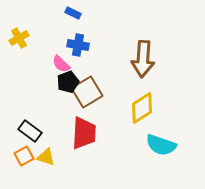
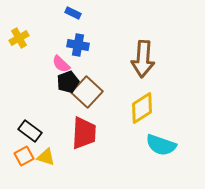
brown square: rotated 16 degrees counterclockwise
